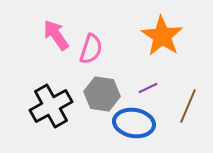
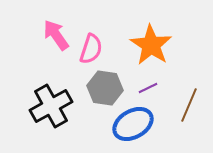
orange star: moved 11 px left, 9 px down
gray hexagon: moved 3 px right, 6 px up
brown line: moved 1 px right, 1 px up
blue ellipse: moved 1 px left, 1 px down; rotated 39 degrees counterclockwise
